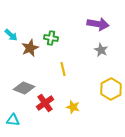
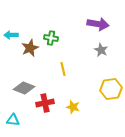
cyan arrow: rotated 136 degrees clockwise
yellow hexagon: rotated 20 degrees clockwise
red cross: rotated 24 degrees clockwise
